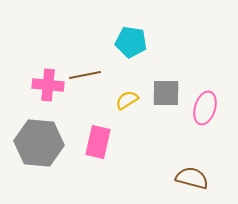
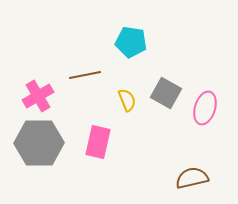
pink cross: moved 10 px left, 11 px down; rotated 36 degrees counterclockwise
gray square: rotated 28 degrees clockwise
yellow semicircle: rotated 100 degrees clockwise
gray hexagon: rotated 6 degrees counterclockwise
brown semicircle: rotated 28 degrees counterclockwise
